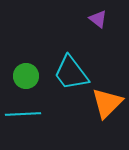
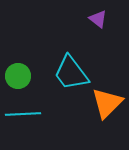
green circle: moved 8 px left
